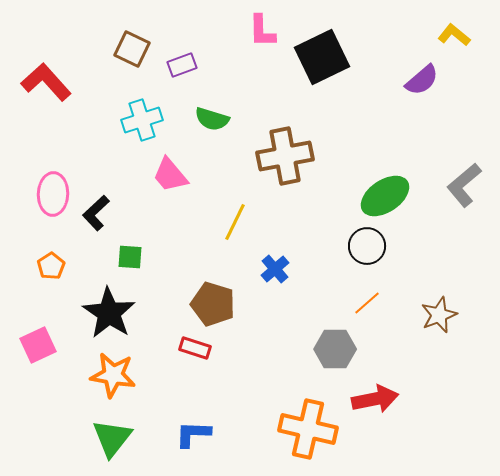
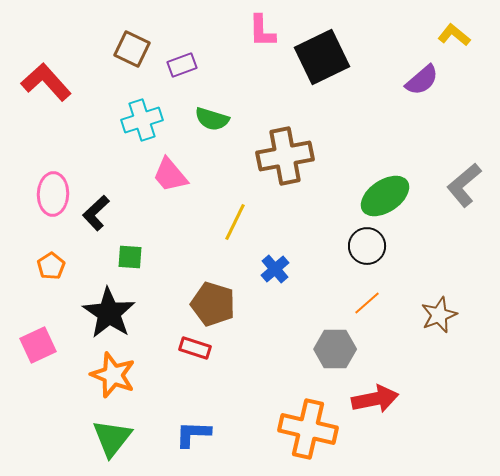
orange star: rotated 12 degrees clockwise
